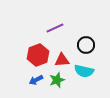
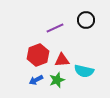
black circle: moved 25 px up
